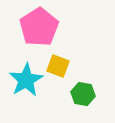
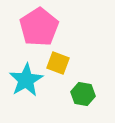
yellow square: moved 3 px up
